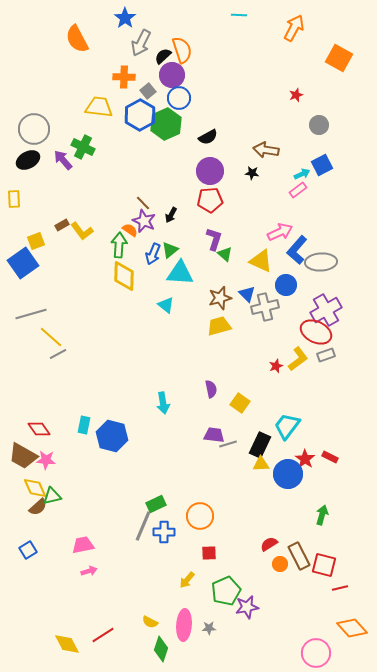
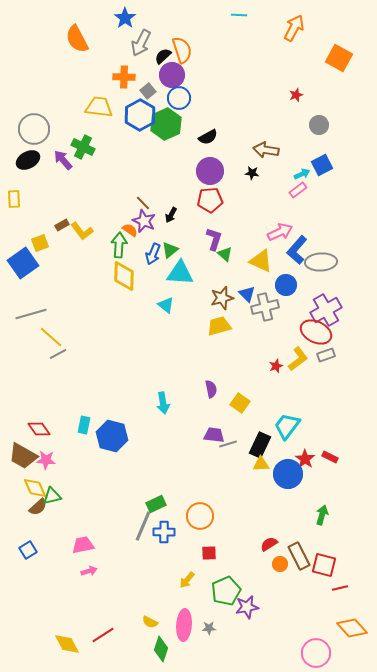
yellow square at (36, 241): moved 4 px right, 2 px down
brown star at (220, 298): moved 2 px right
